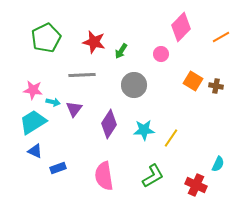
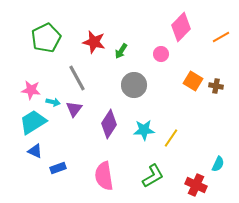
gray line: moved 5 px left, 3 px down; rotated 64 degrees clockwise
pink star: moved 2 px left
